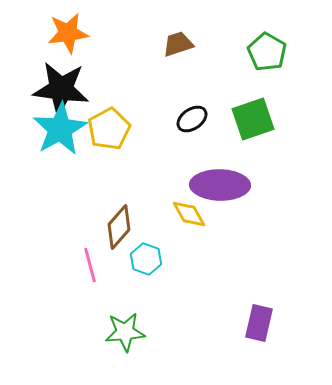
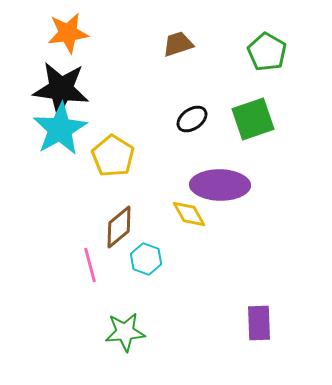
yellow pentagon: moved 4 px right, 27 px down; rotated 12 degrees counterclockwise
brown diamond: rotated 9 degrees clockwise
purple rectangle: rotated 15 degrees counterclockwise
